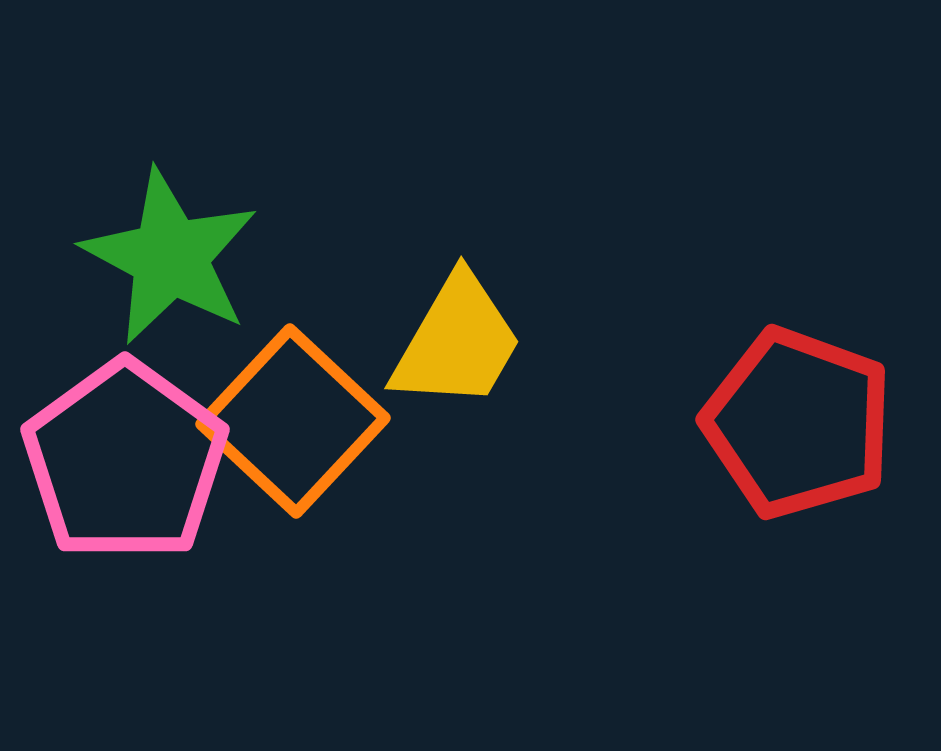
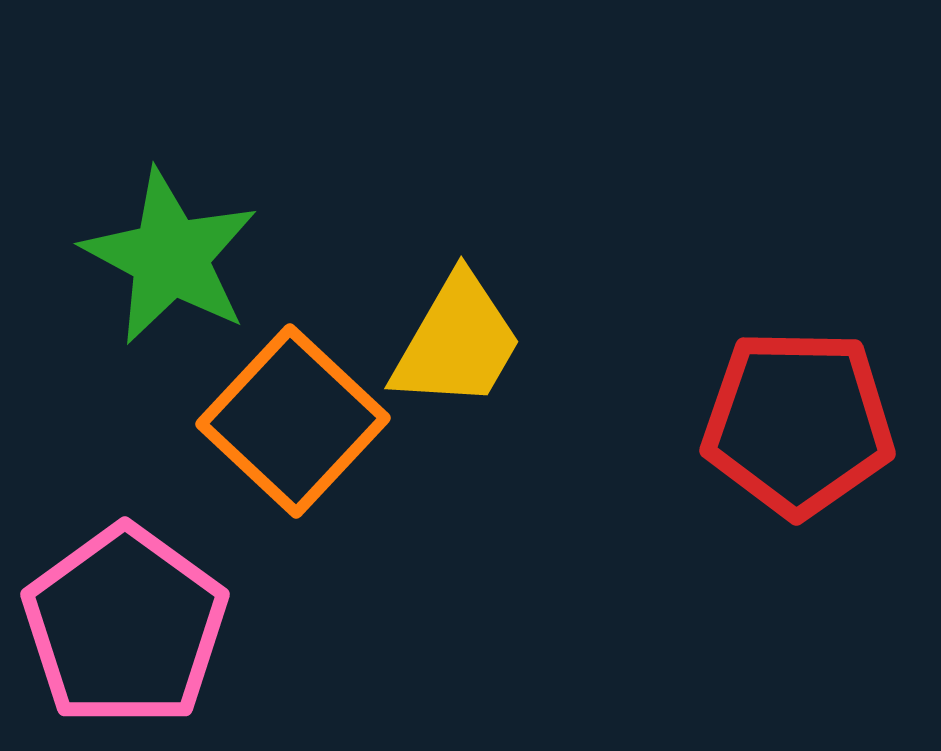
red pentagon: rotated 19 degrees counterclockwise
pink pentagon: moved 165 px down
